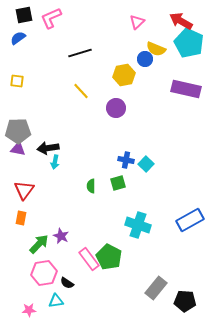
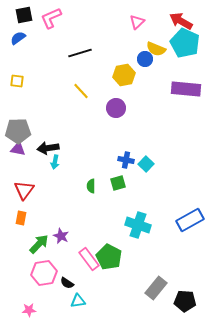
cyan pentagon: moved 4 px left
purple rectangle: rotated 8 degrees counterclockwise
cyan triangle: moved 22 px right
